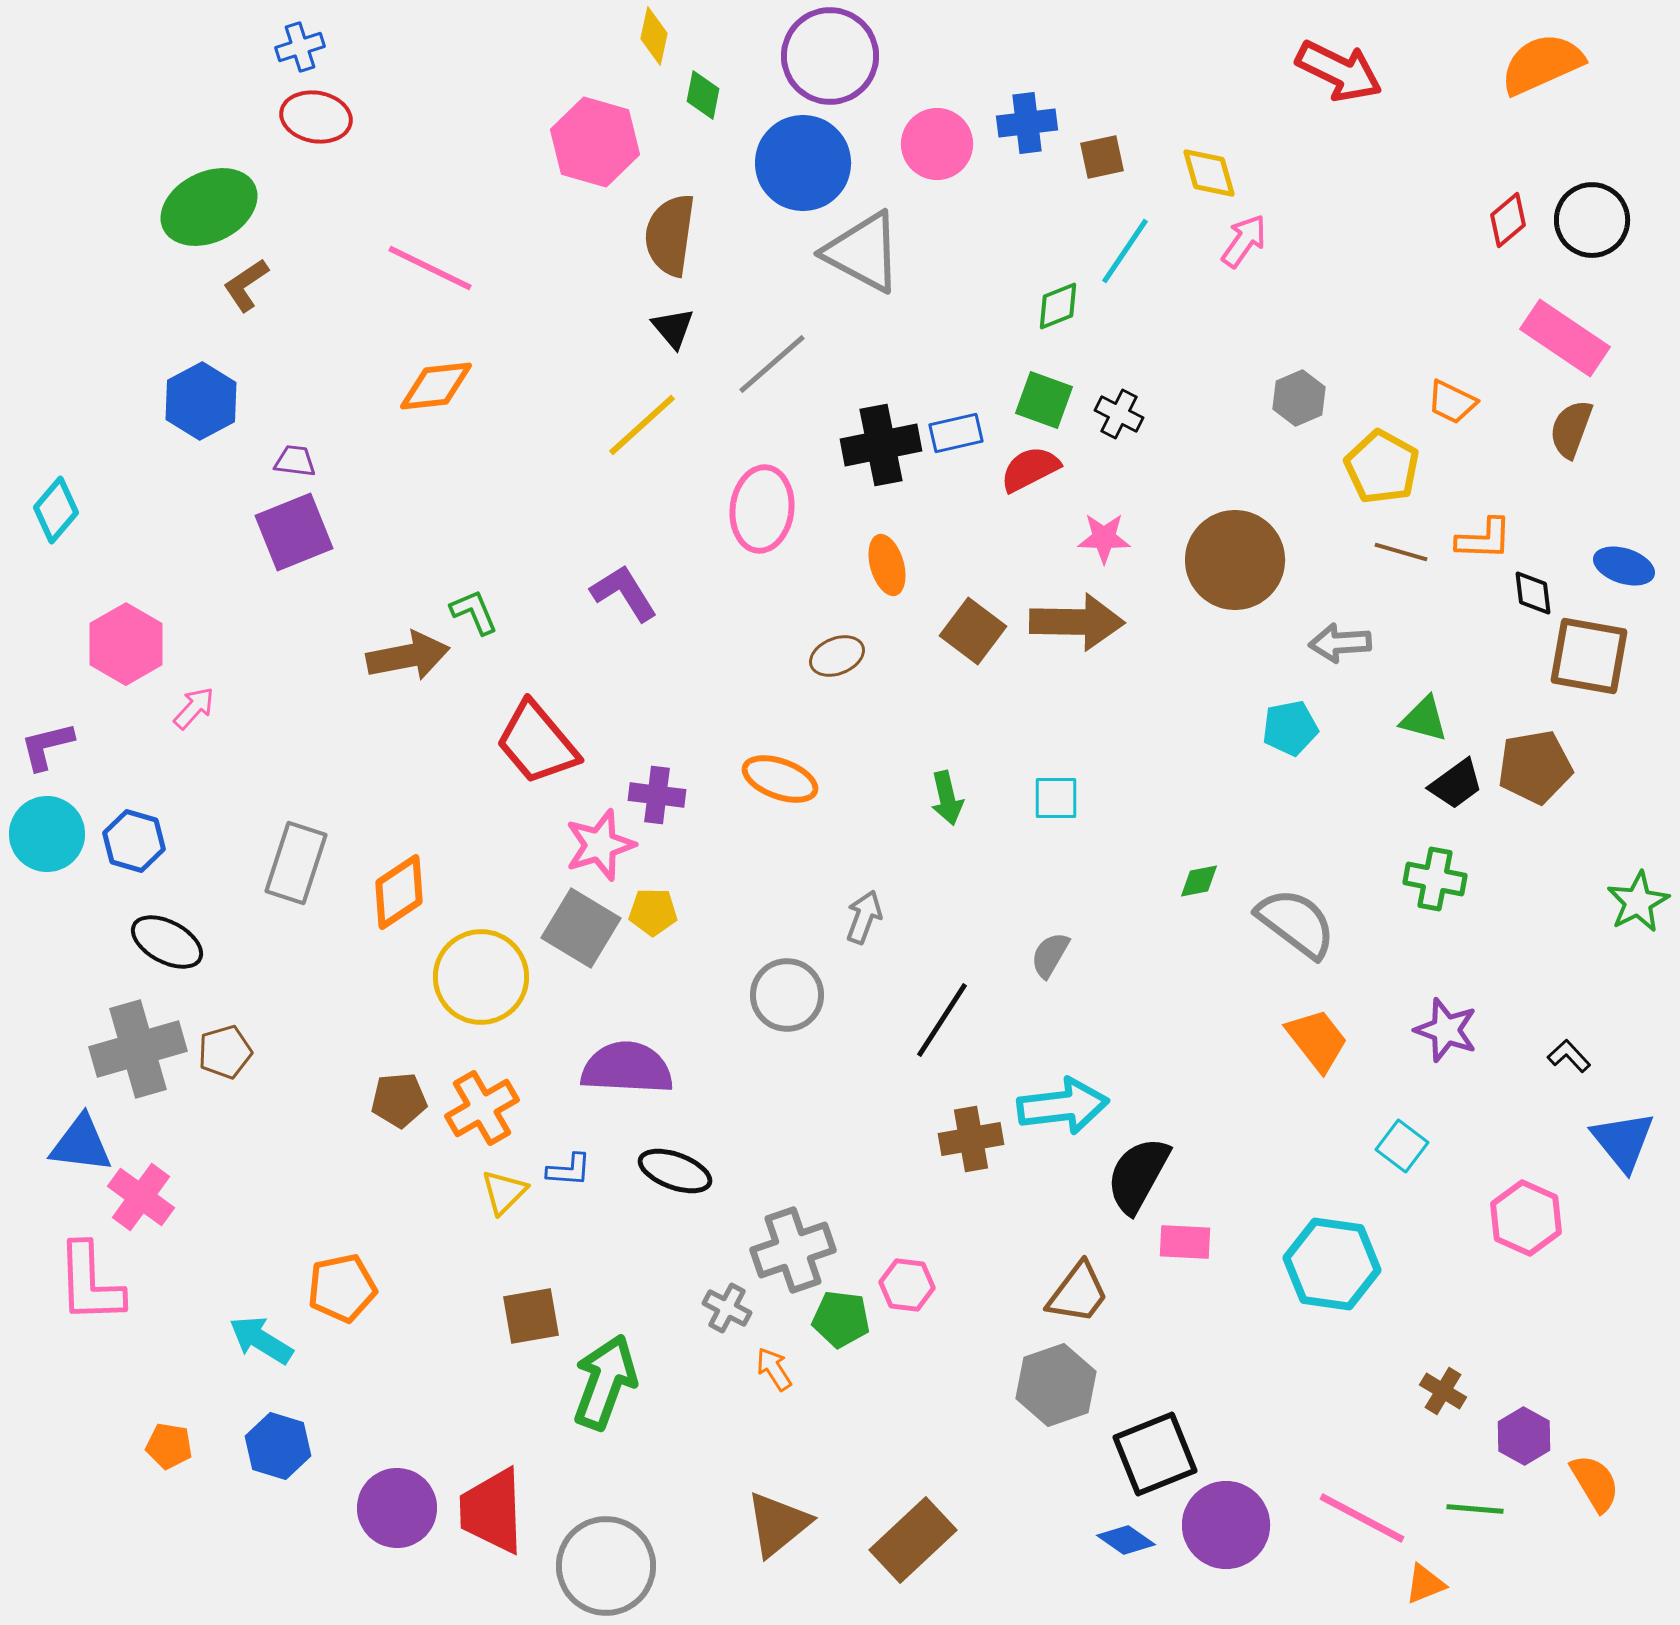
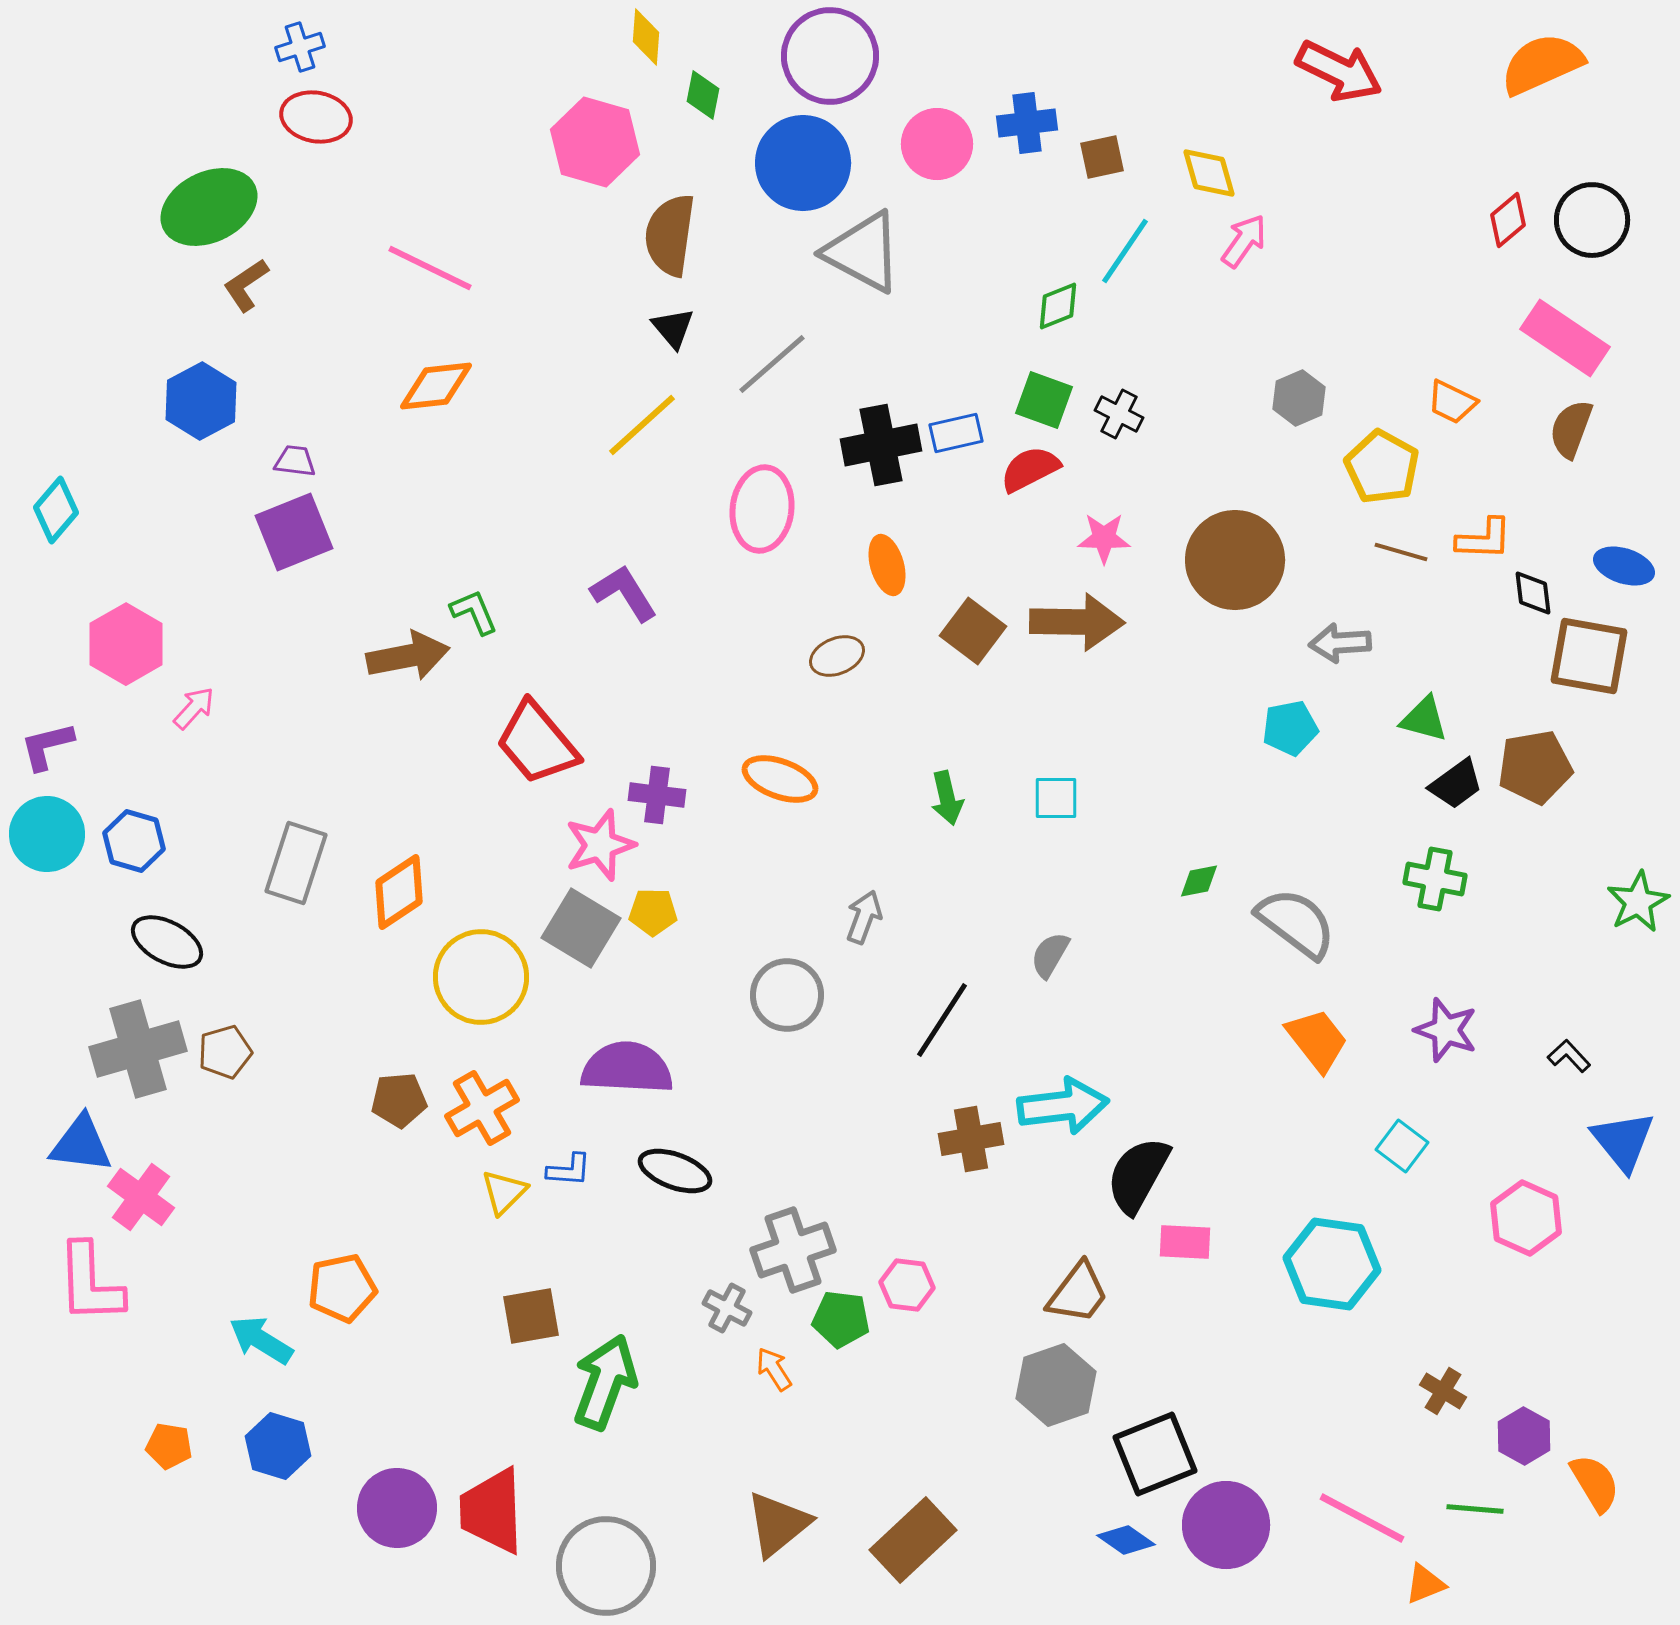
yellow diamond at (654, 36): moved 8 px left, 1 px down; rotated 8 degrees counterclockwise
